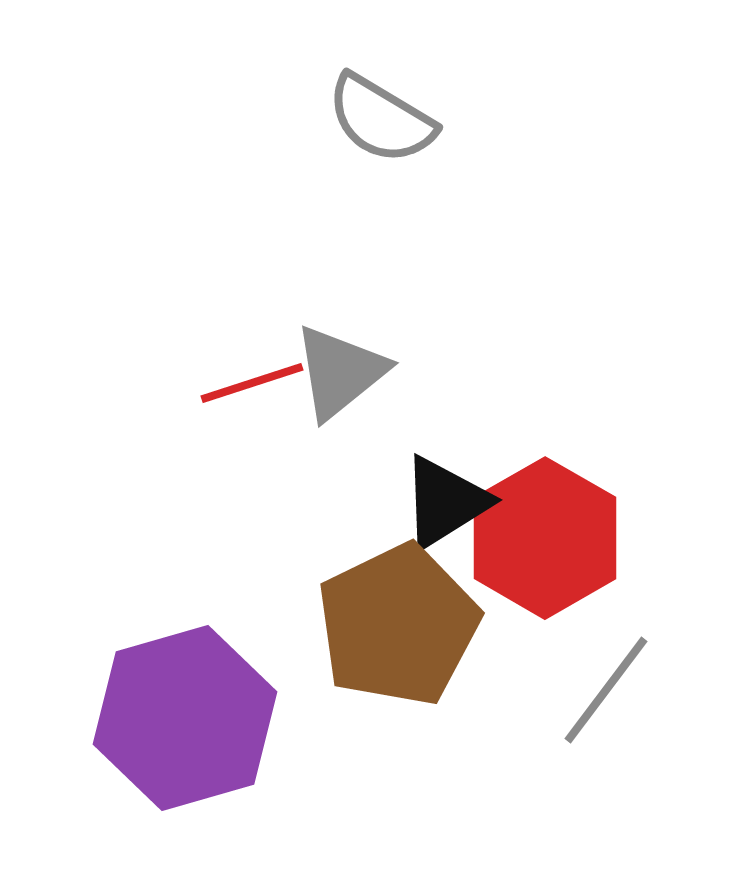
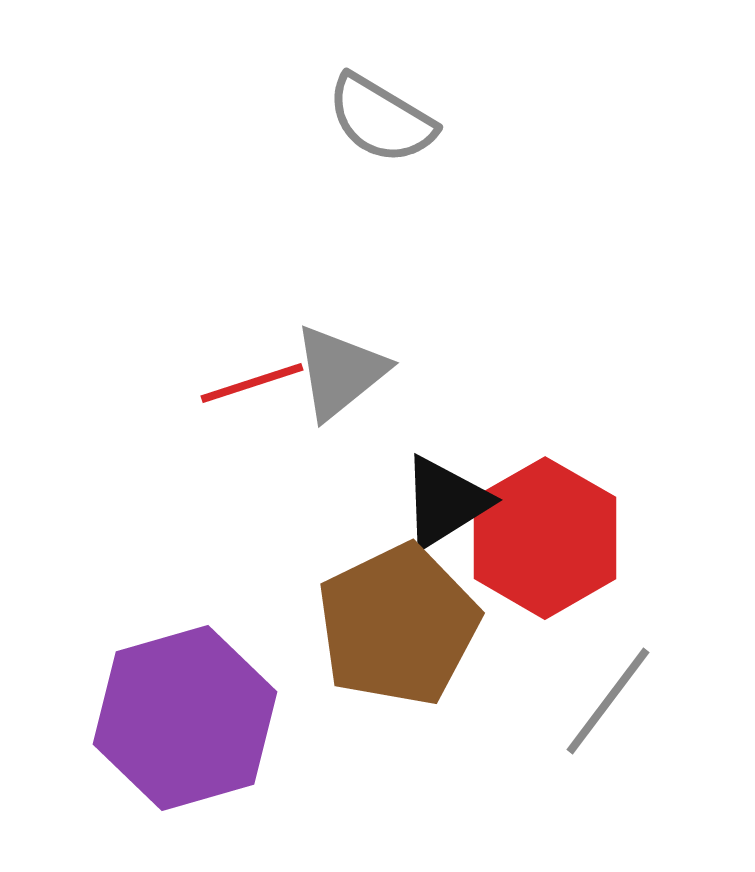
gray line: moved 2 px right, 11 px down
